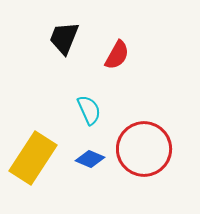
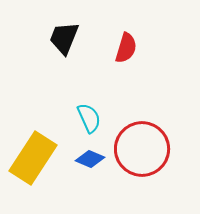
red semicircle: moved 9 px right, 7 px up; rotated 12 degrees counterclockwise
cyan semicircle: moved 8 px down
red circle: moved 2 px left
